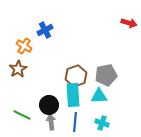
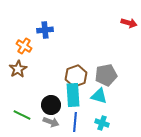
blue cross: rotated 21 degrees clockwise
cyan triangle: rotated 18 degrees clockwise
black circle: moved 2 px right
gray arrow: rotated 119 degrees clockwise
